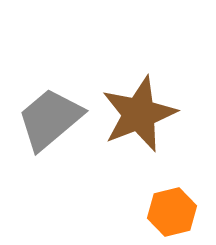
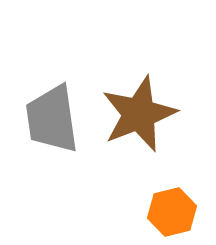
gray trapezoid: moved 2 px right; rotated 58 degrees counterclockwise
